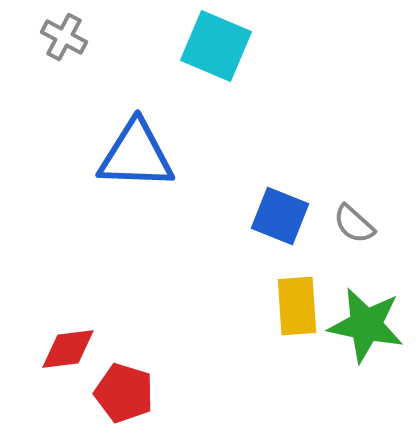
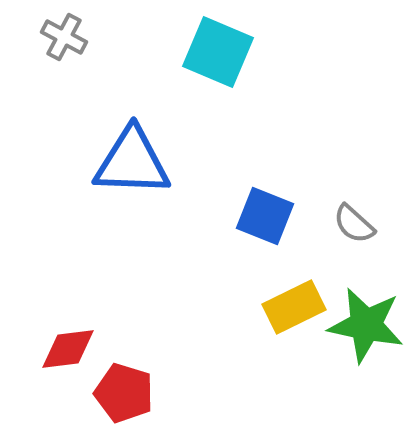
cyan square: moved 2 px right, 6 px down
blue triangle: moved 4 px left, 7 px down
blue square: moved 15 px left
yellow rectangle: moved 3 px left, 1 px down; rotated 68 degrees clockwise
